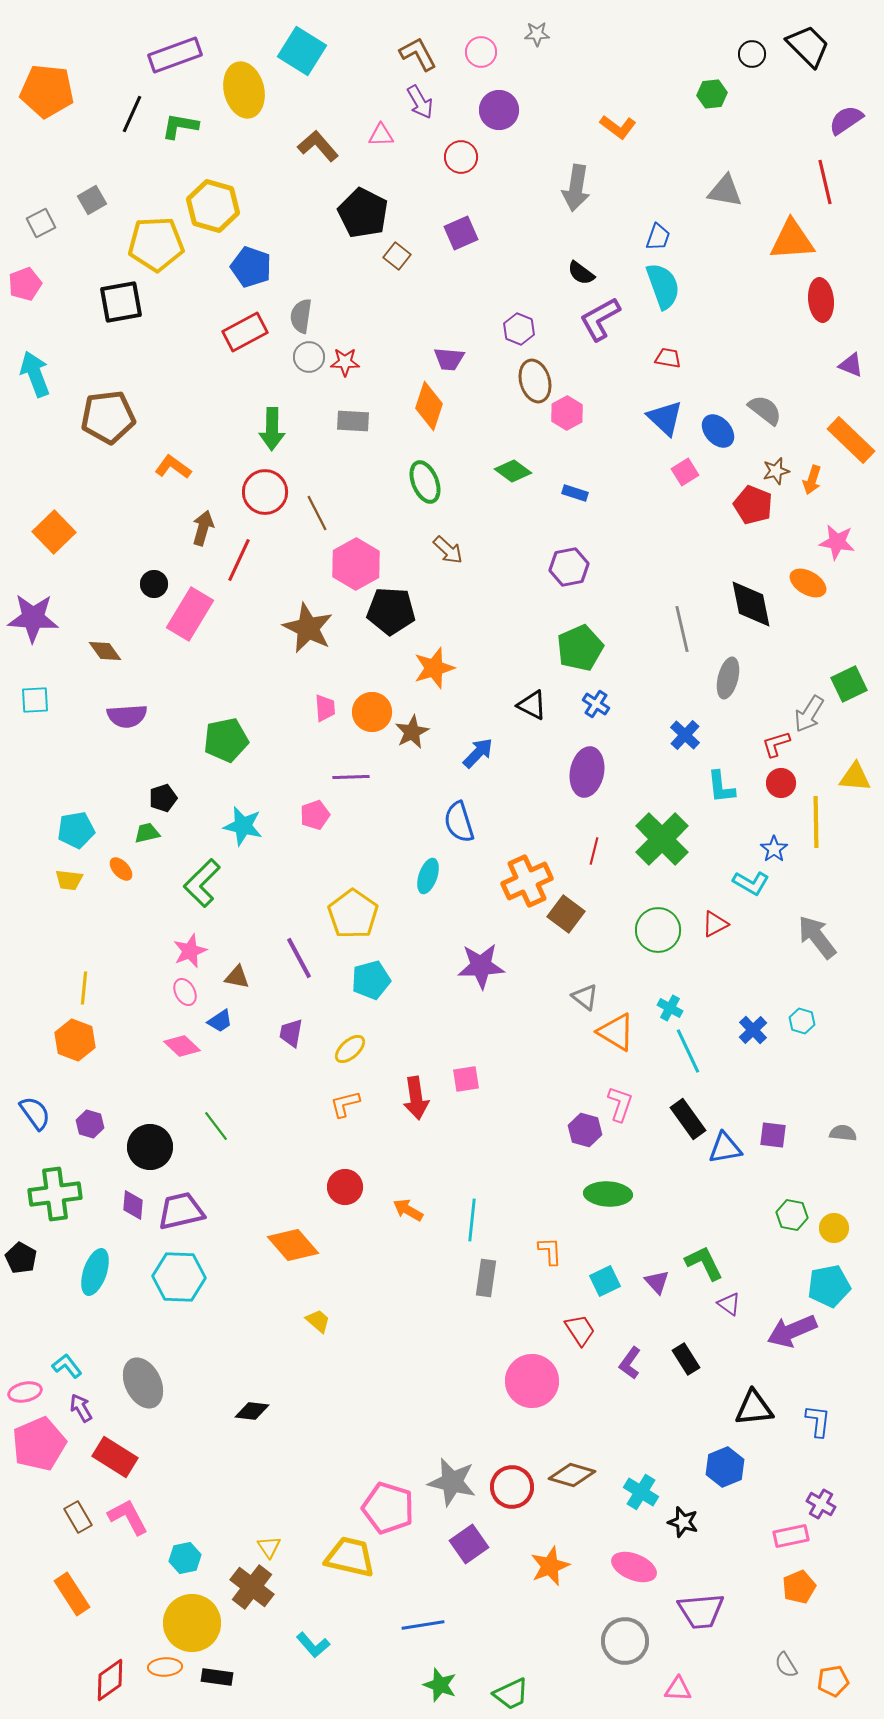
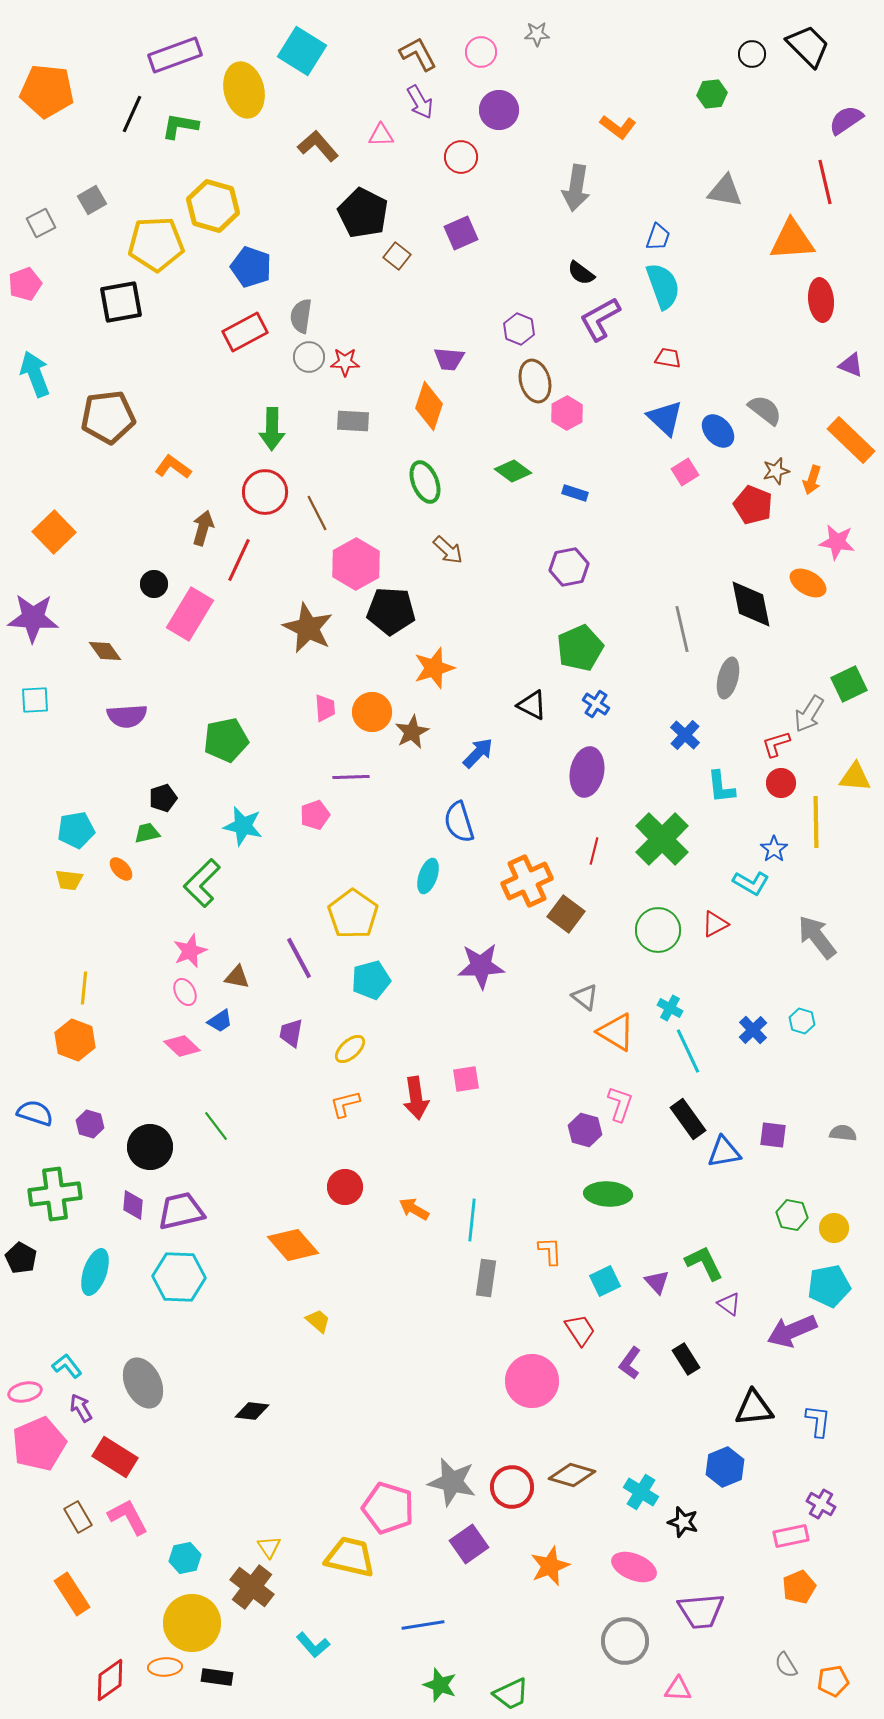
blue semicircle at (35, 1113): rotated 36 degrees counterclockwise
blue triangle at (725, 1148): moved 1 px left, 4 px down
orange arrow at (408, 1210): moved 6 px right, 1 px up
